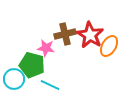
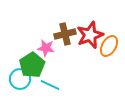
red star: rotated 20 degrees clockwise
green pentagon: rotated 25 degrees clockwise
cyan circle: moved 6 px right
